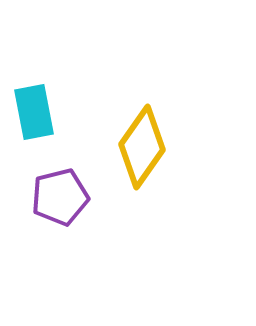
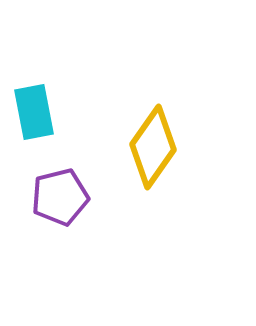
yellow diamond: moved 11 px right
